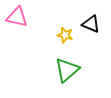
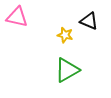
black triangle: moved 2 px left, 3 px up
green triangle: rotated 12 degrees clockwise
